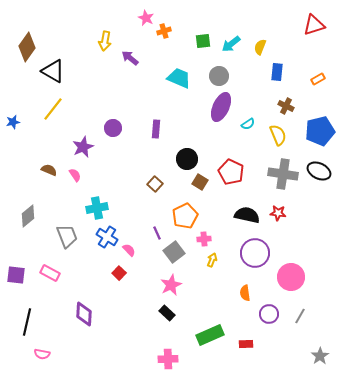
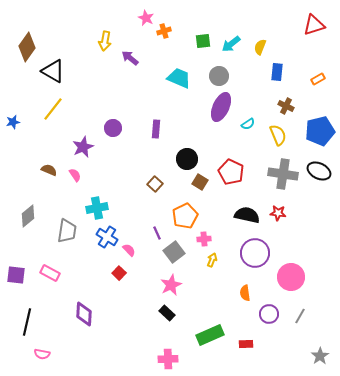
gray trapezoid at (67, 236): moved 5 px up; rotated 30 degrees clockwise
